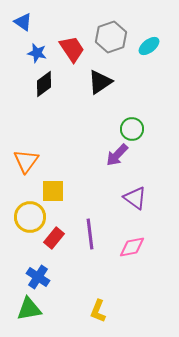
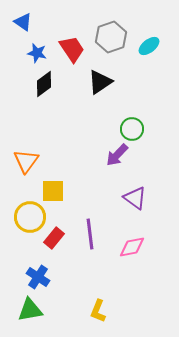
green triangle: moved 1 px right, 1 px down
